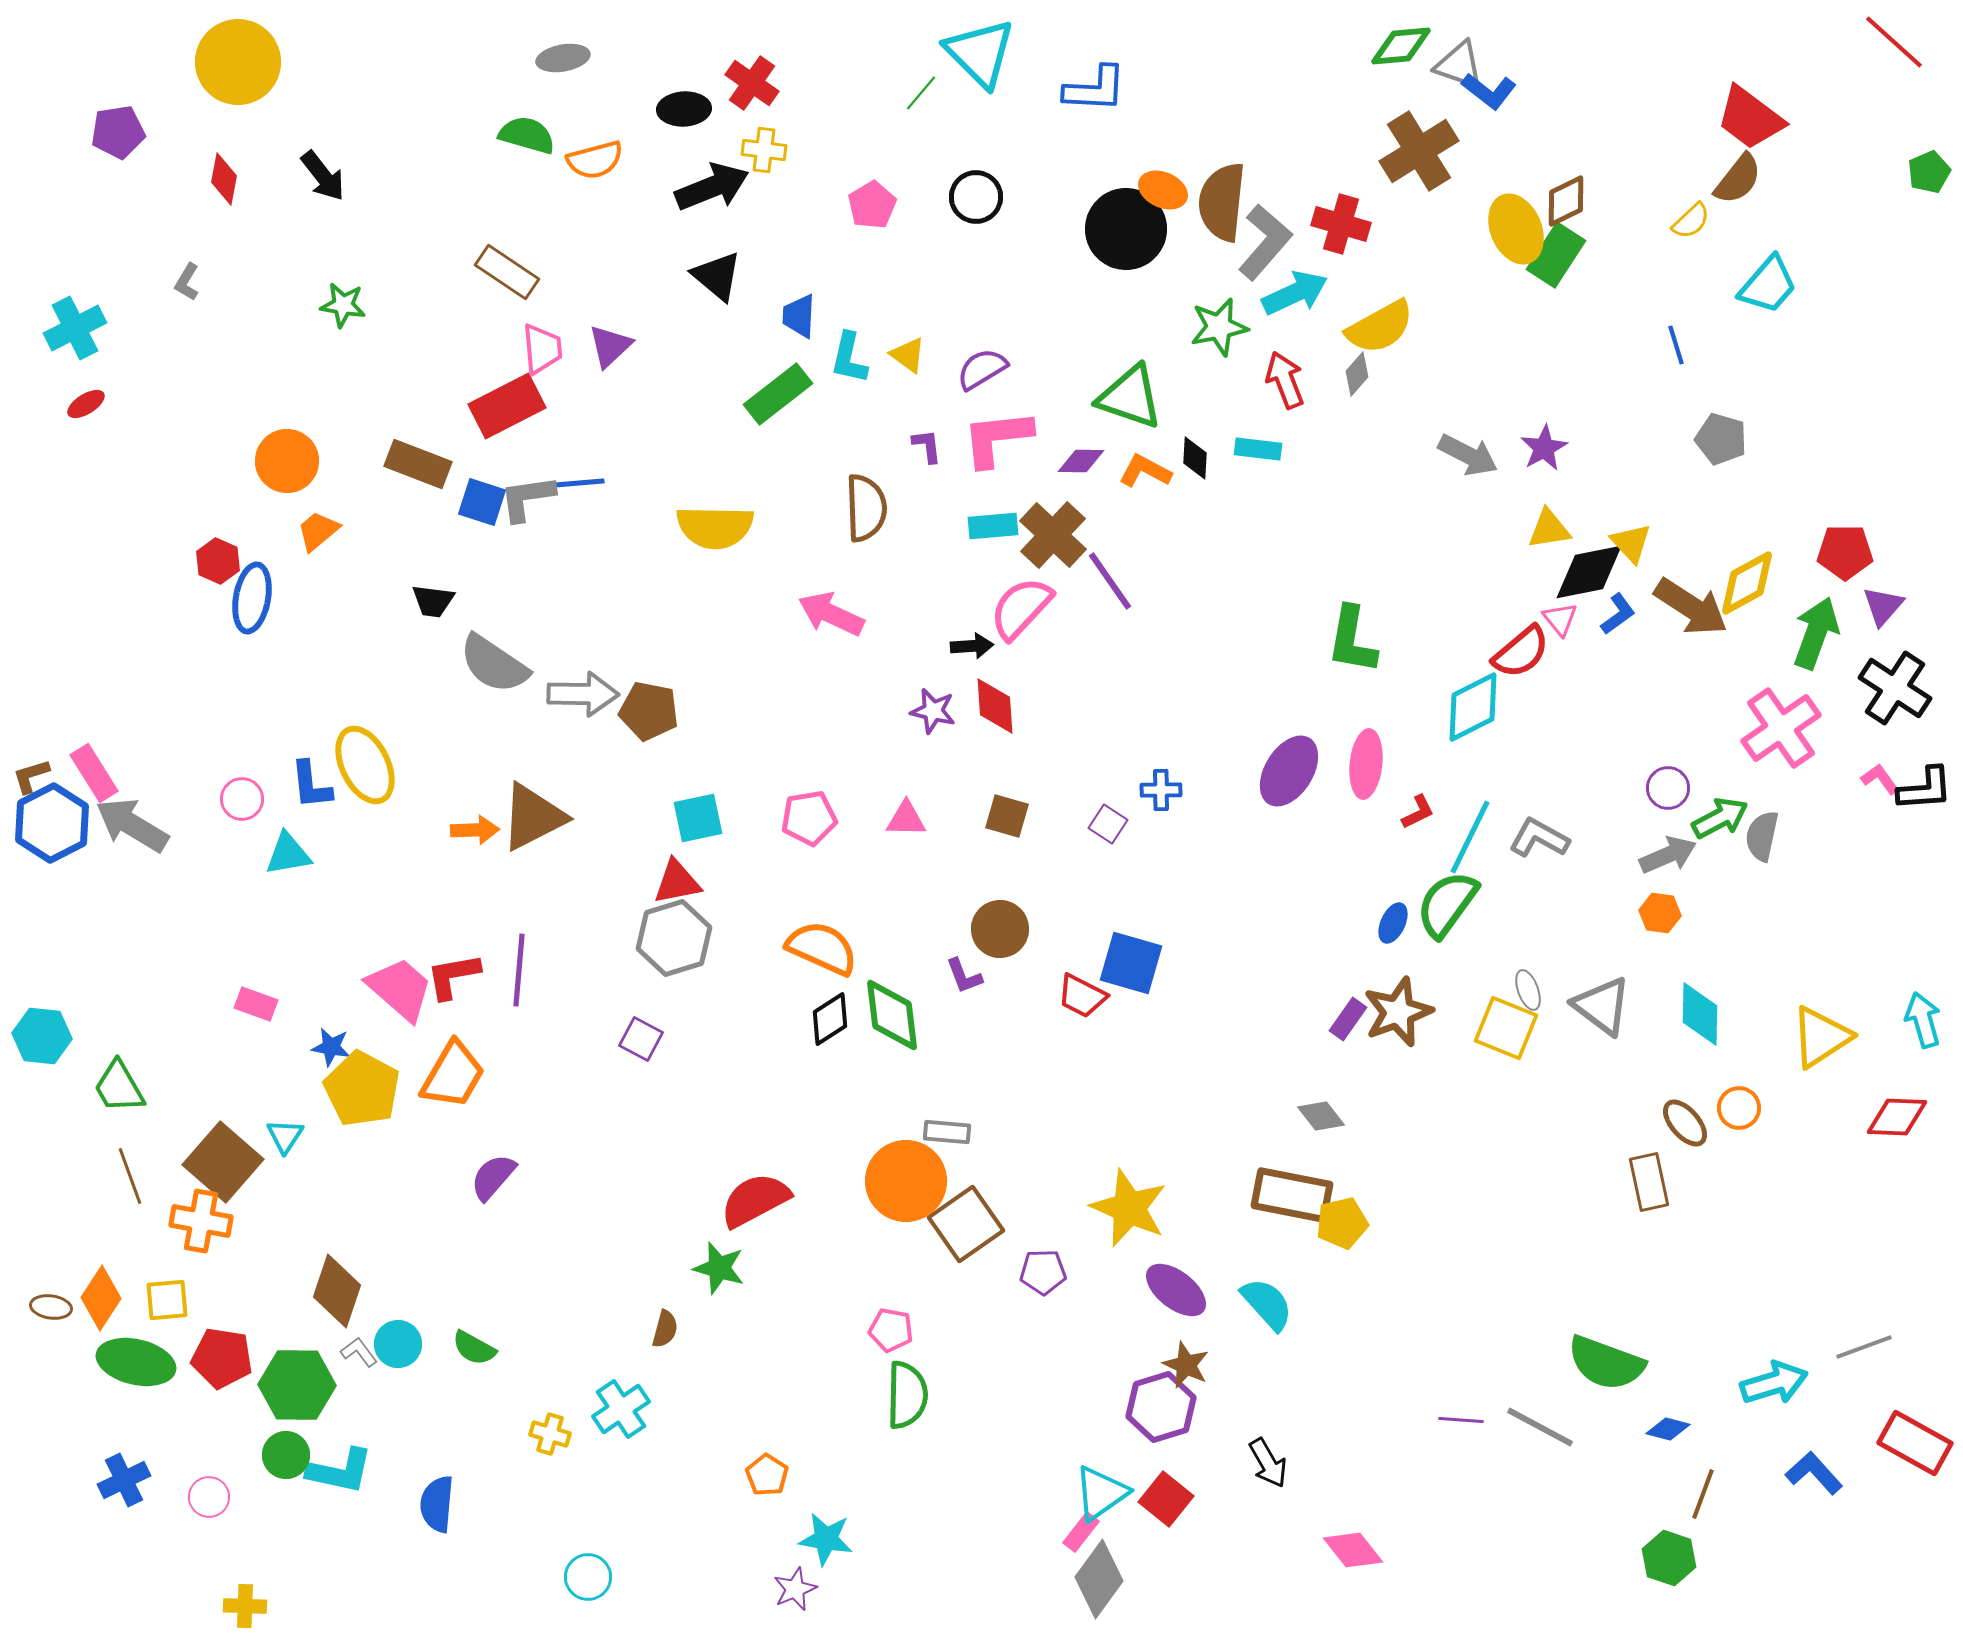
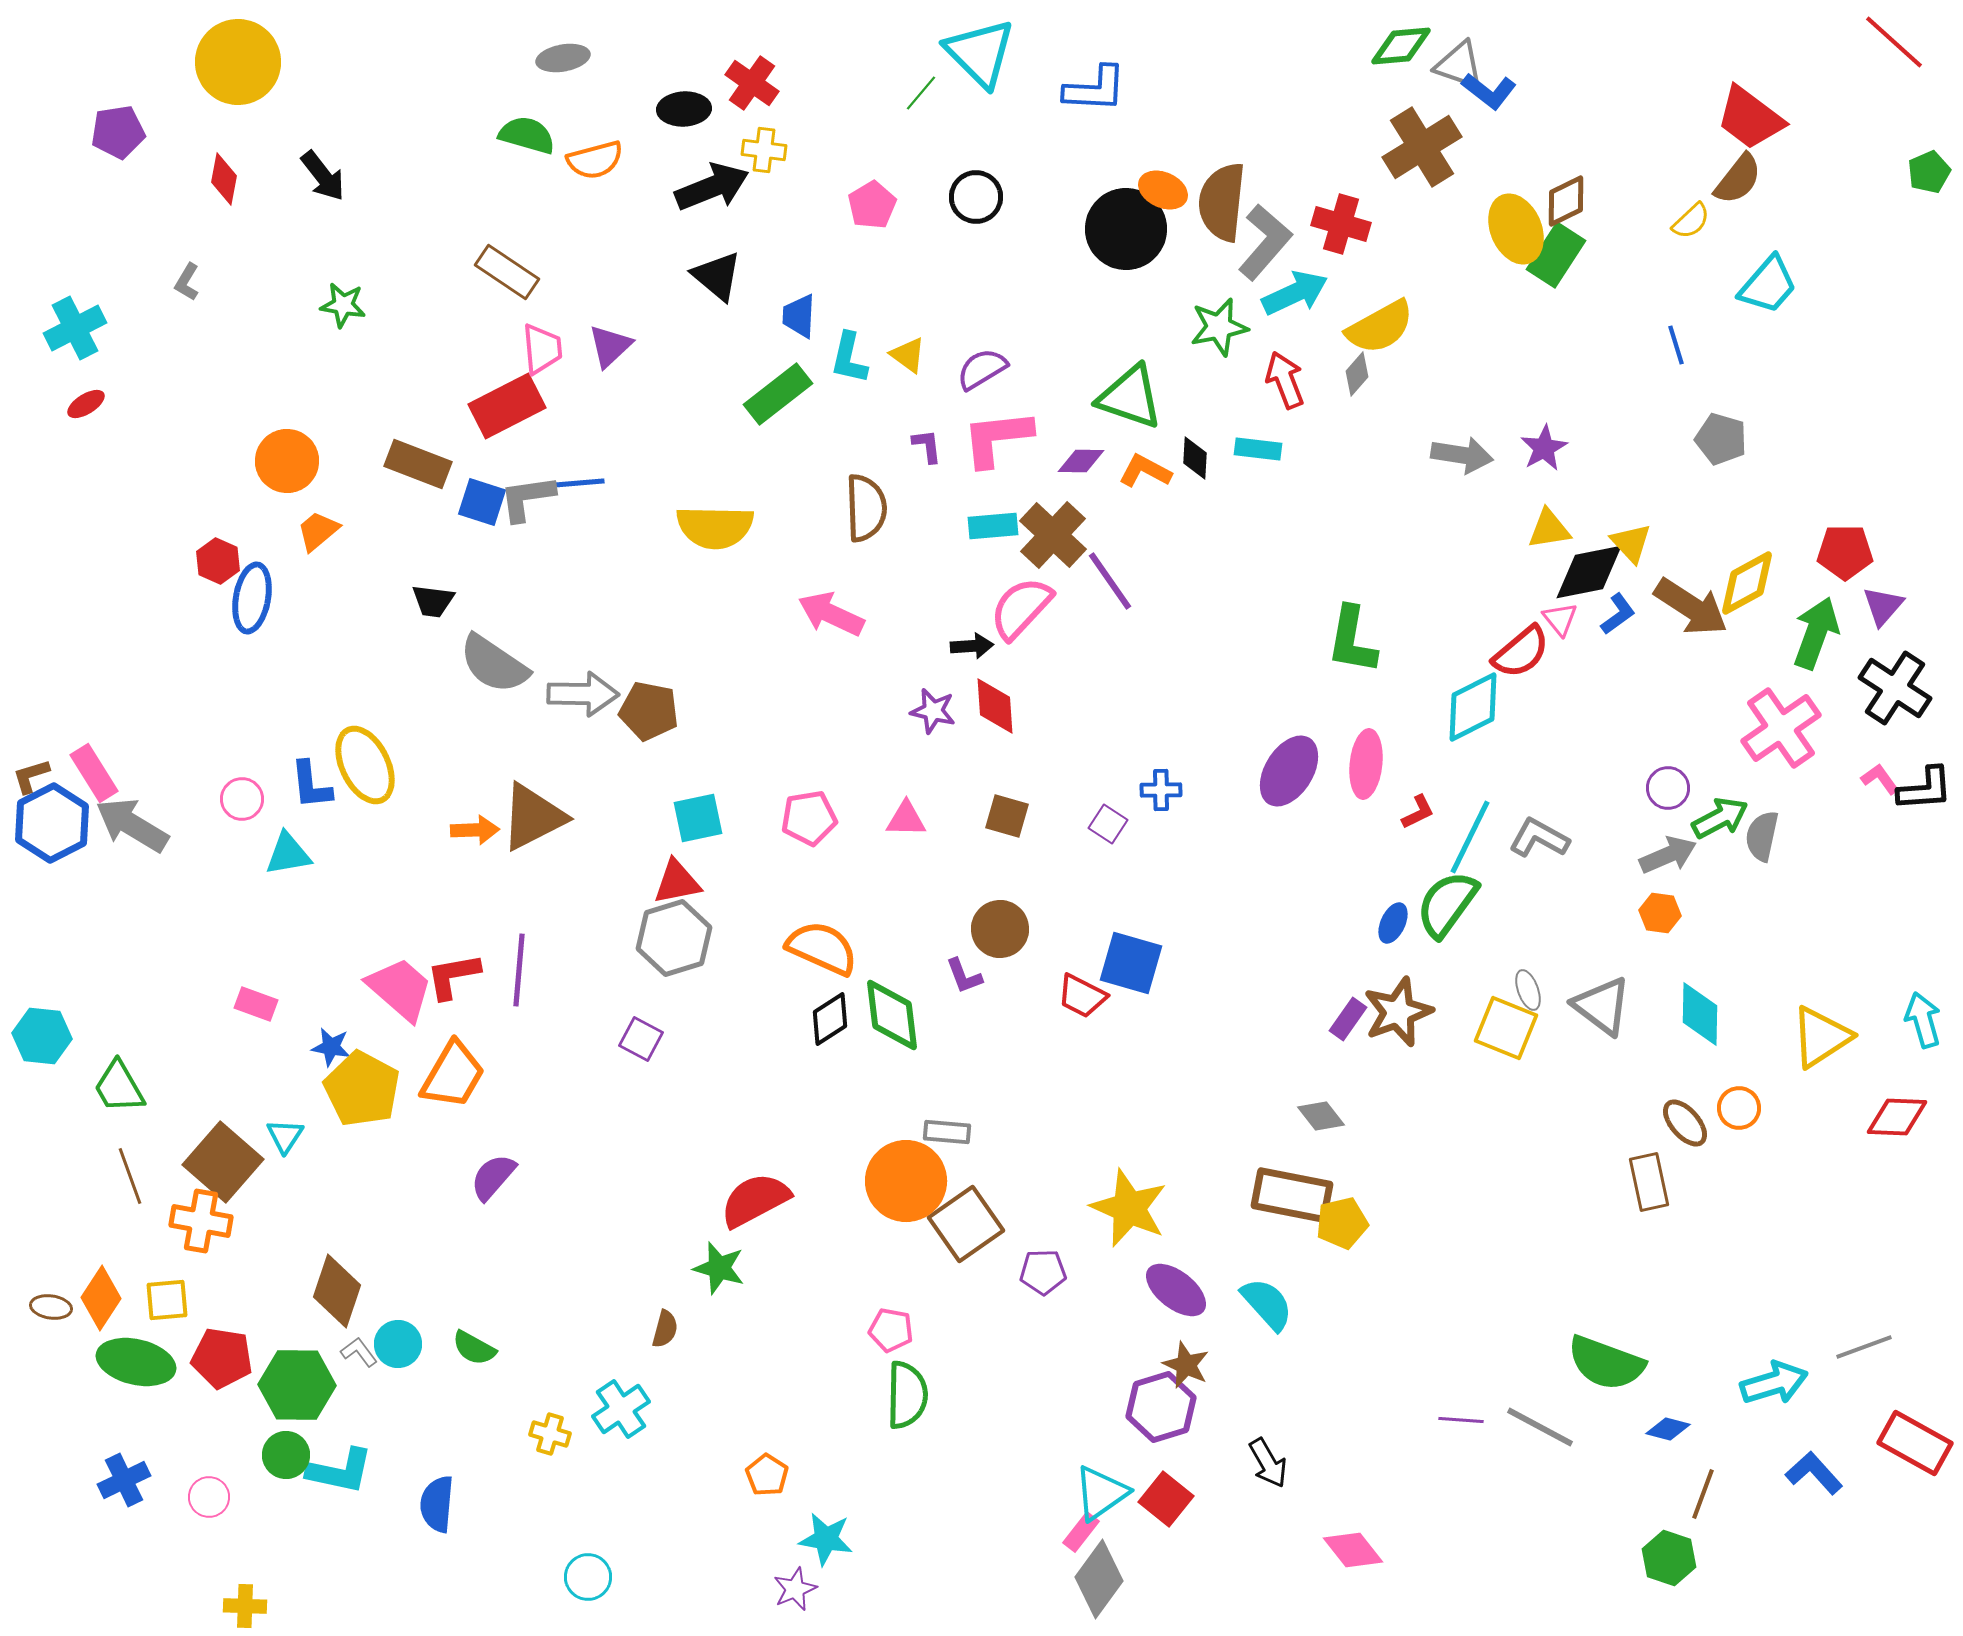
brown cross at (1419, 151): moved 3 px right, 4 px up
gray arrow at (1468, 455): moved 6 px left; rotated 18 degrees counterclockwise
